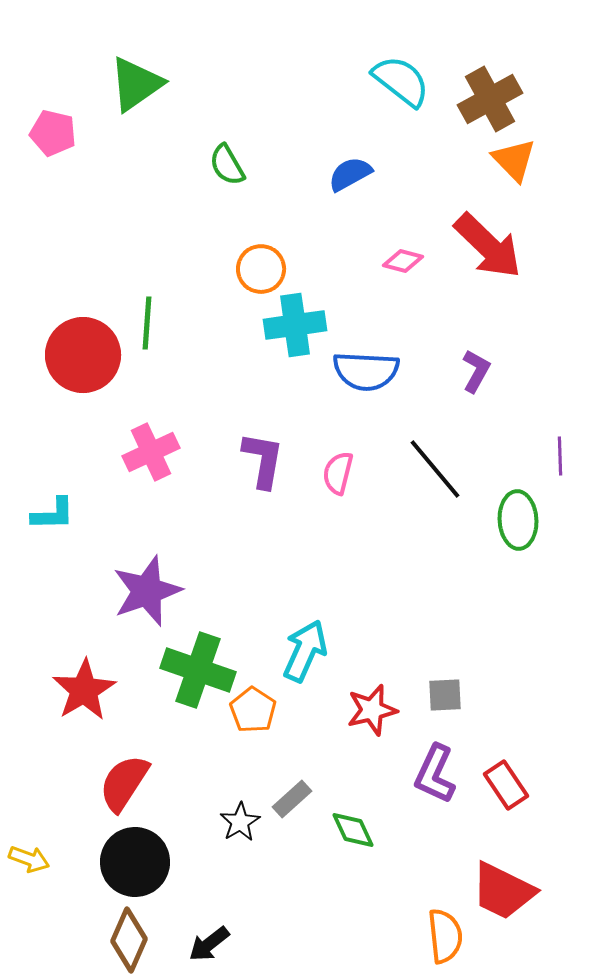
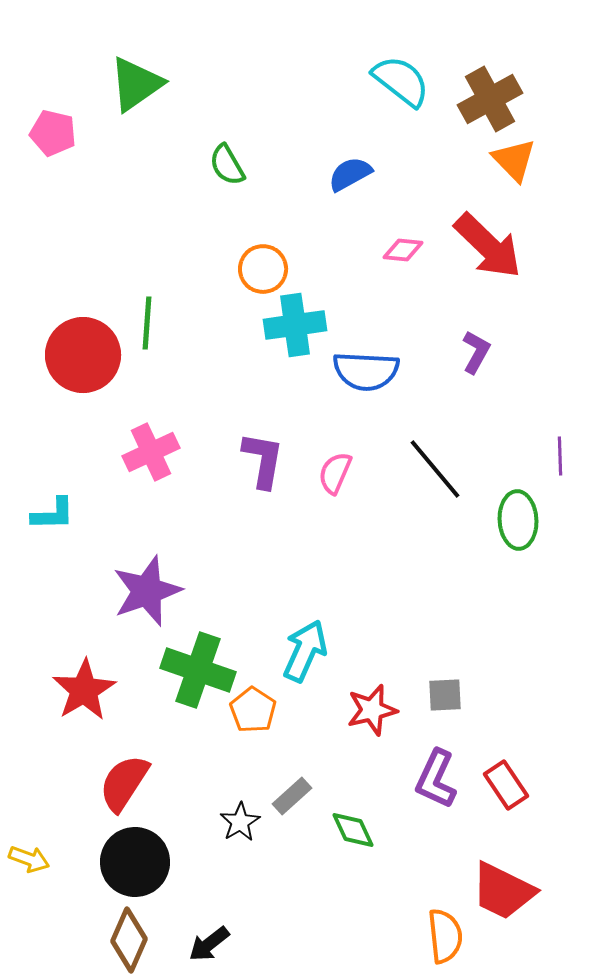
pink diamond at (403, 261): moved 11 px up; rotated 9 degrees counterclockwise
orange circle at (261, 269): moved 2 px right
purple L-shape at (476, 371): moved 19 px up
pink semicircle at (338, 473): moved 3 px left; rotated 9 degrees clockwise
purple L-shape at (435, 774): moved 1 px right, 5 px down
gray rectangle at (292, 799): moved 3 px up
